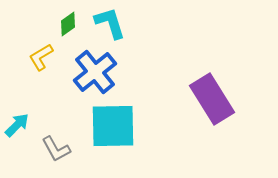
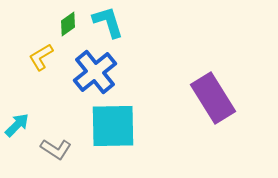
cyan L-shape: moved 2 px left, 1 px up
purple rectangle: moved 1 px right, 1 px up
gray L-shape: rotated 28 degrees counterclockwise
